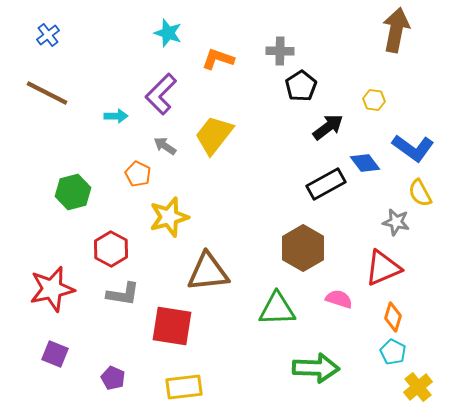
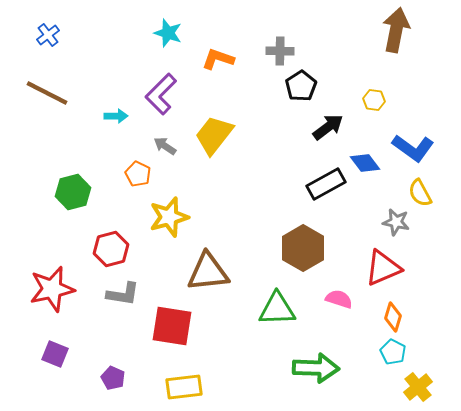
red hexagon: rotated 16 degrees clockwise
